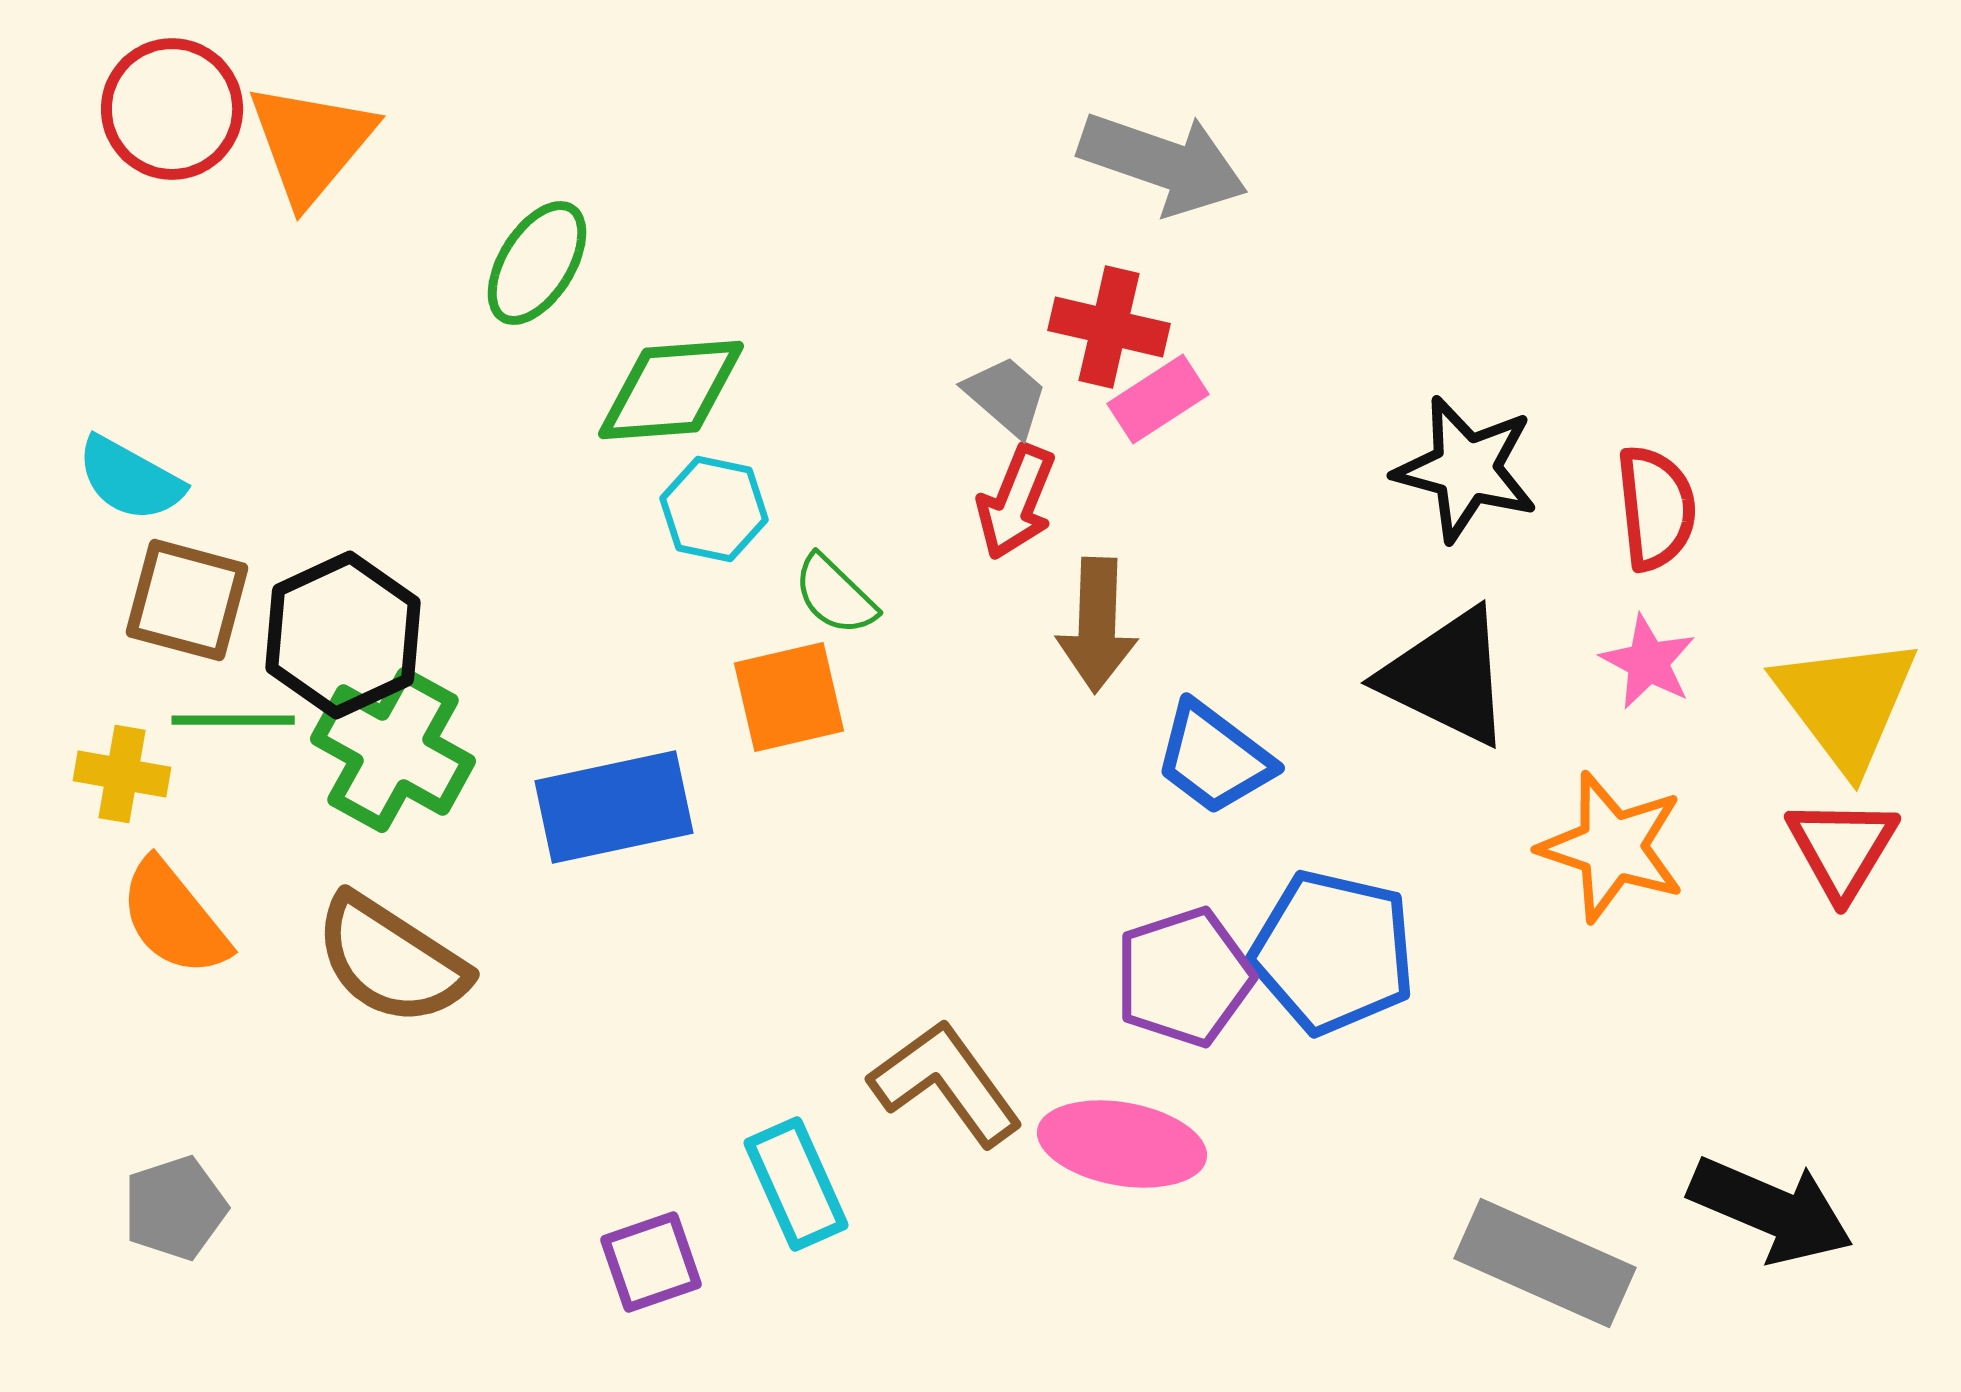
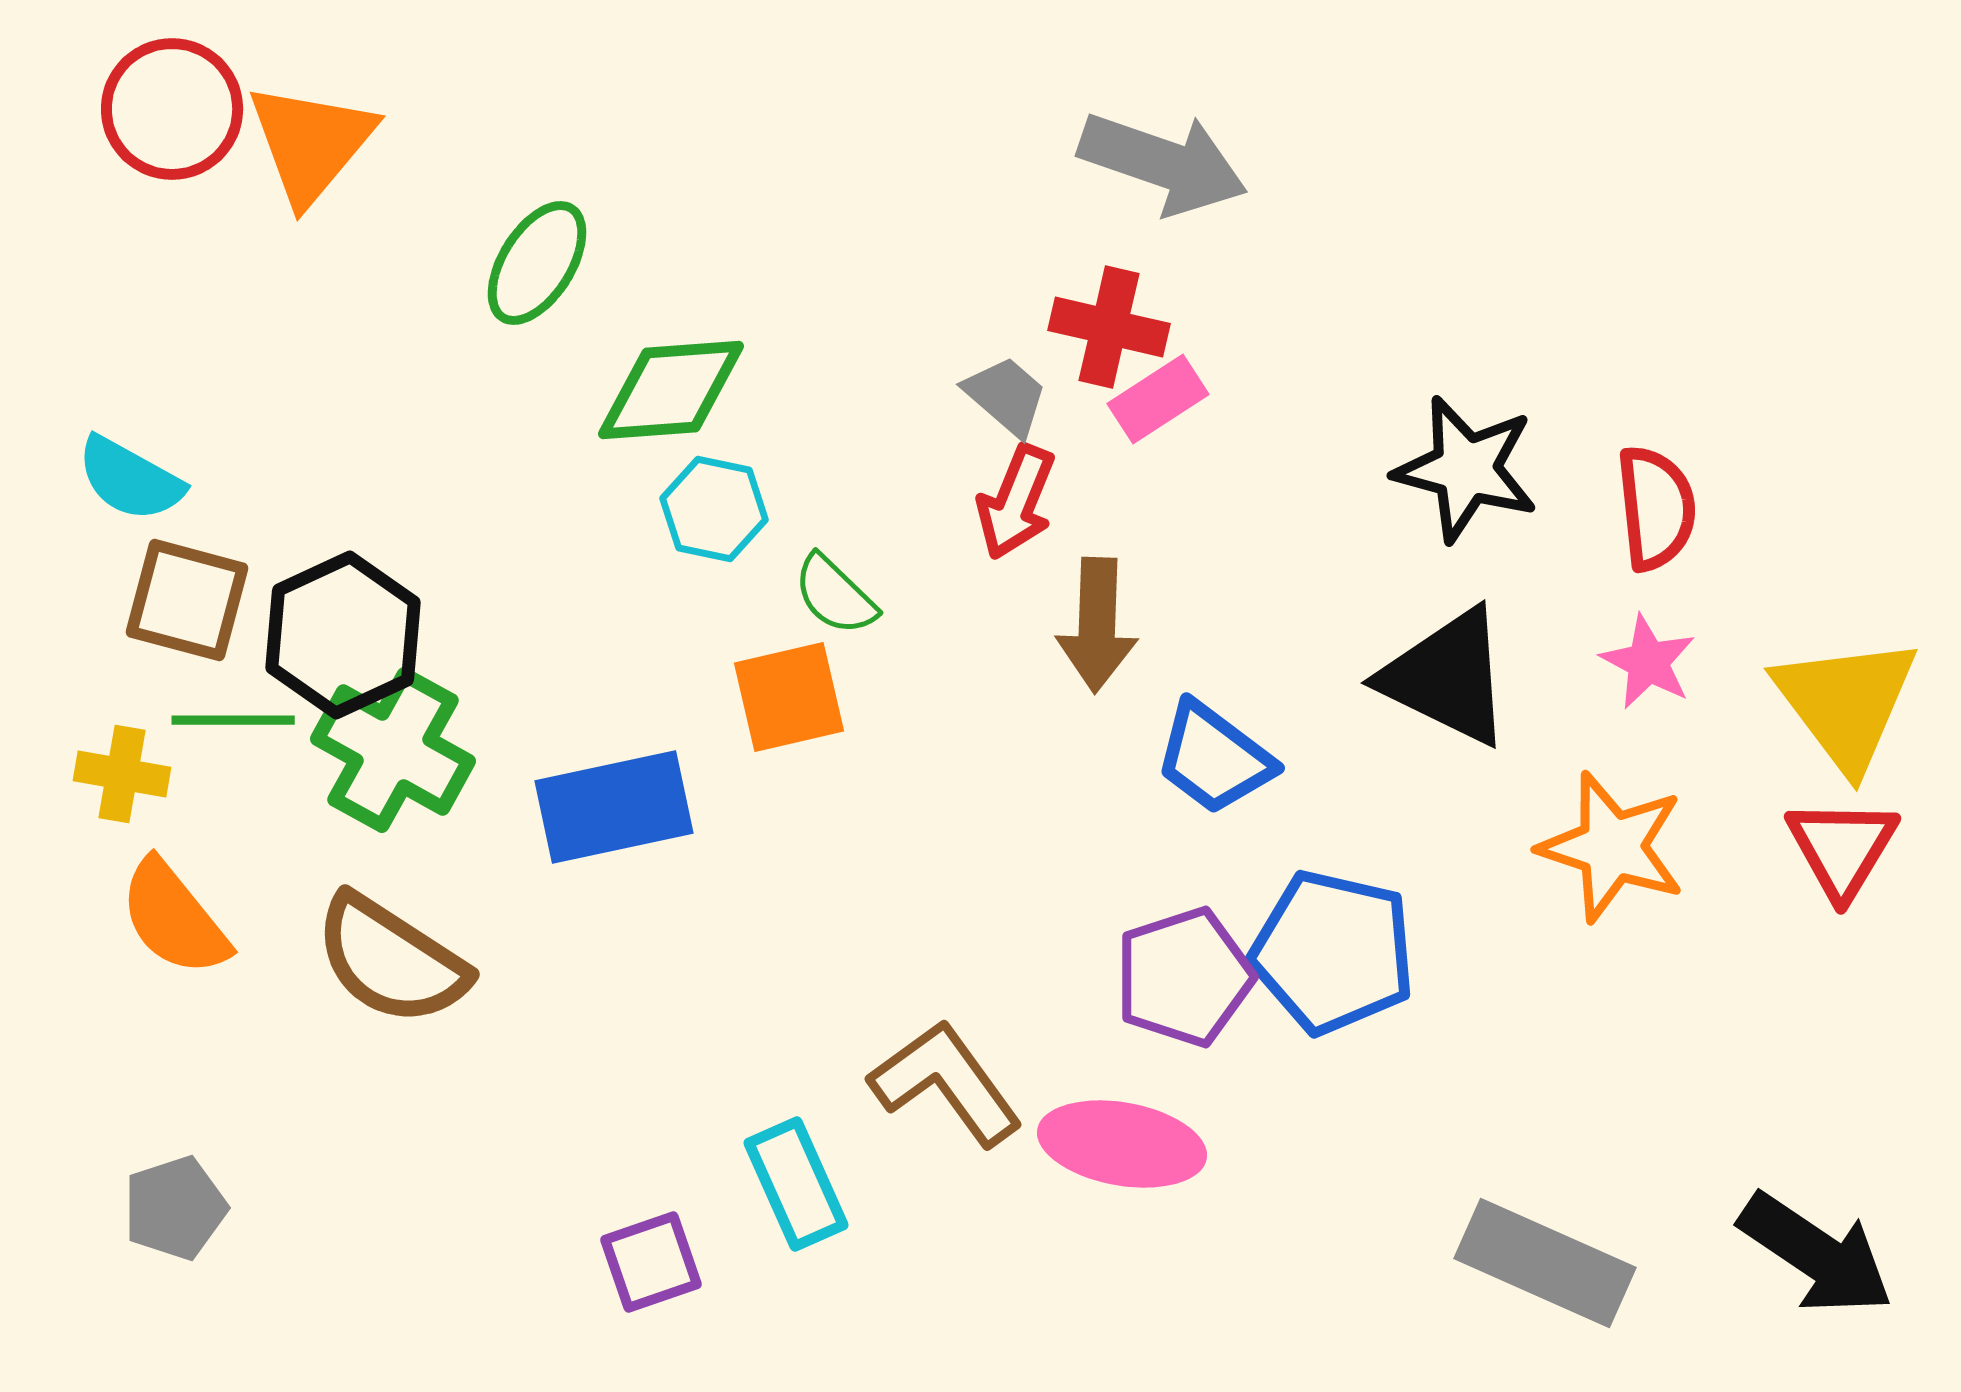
black arrow: moved 45 px right, 44 px down; rotated 11 degrees clockwise
